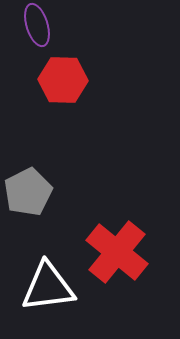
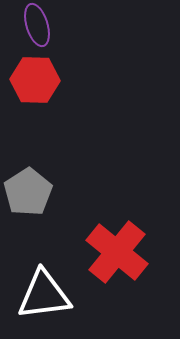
red hexagon: moved 28 px left
gray pentagon: rotated 6 degrees counterclockwise
white triangle: moved 4 px left, 8 px down
